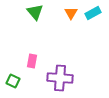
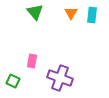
cyan rectangle: moved 1 px left, 2 px down; rotated 56 degrees counterclockwise
purple cross: rotated 15 degrees clockwise
